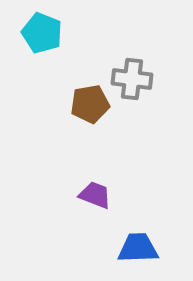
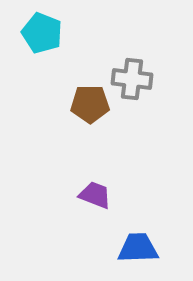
brown pentagon: rotated 9 degrees clockwise
